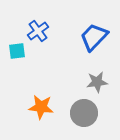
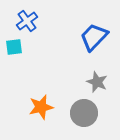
blue cross: moved 11 px left, 10 px up
cyan square: moved 3 px left, 4 px up
gray star: rotated 30 degrees clockwise
orange star: rotated 20 degrees counterclockwise
